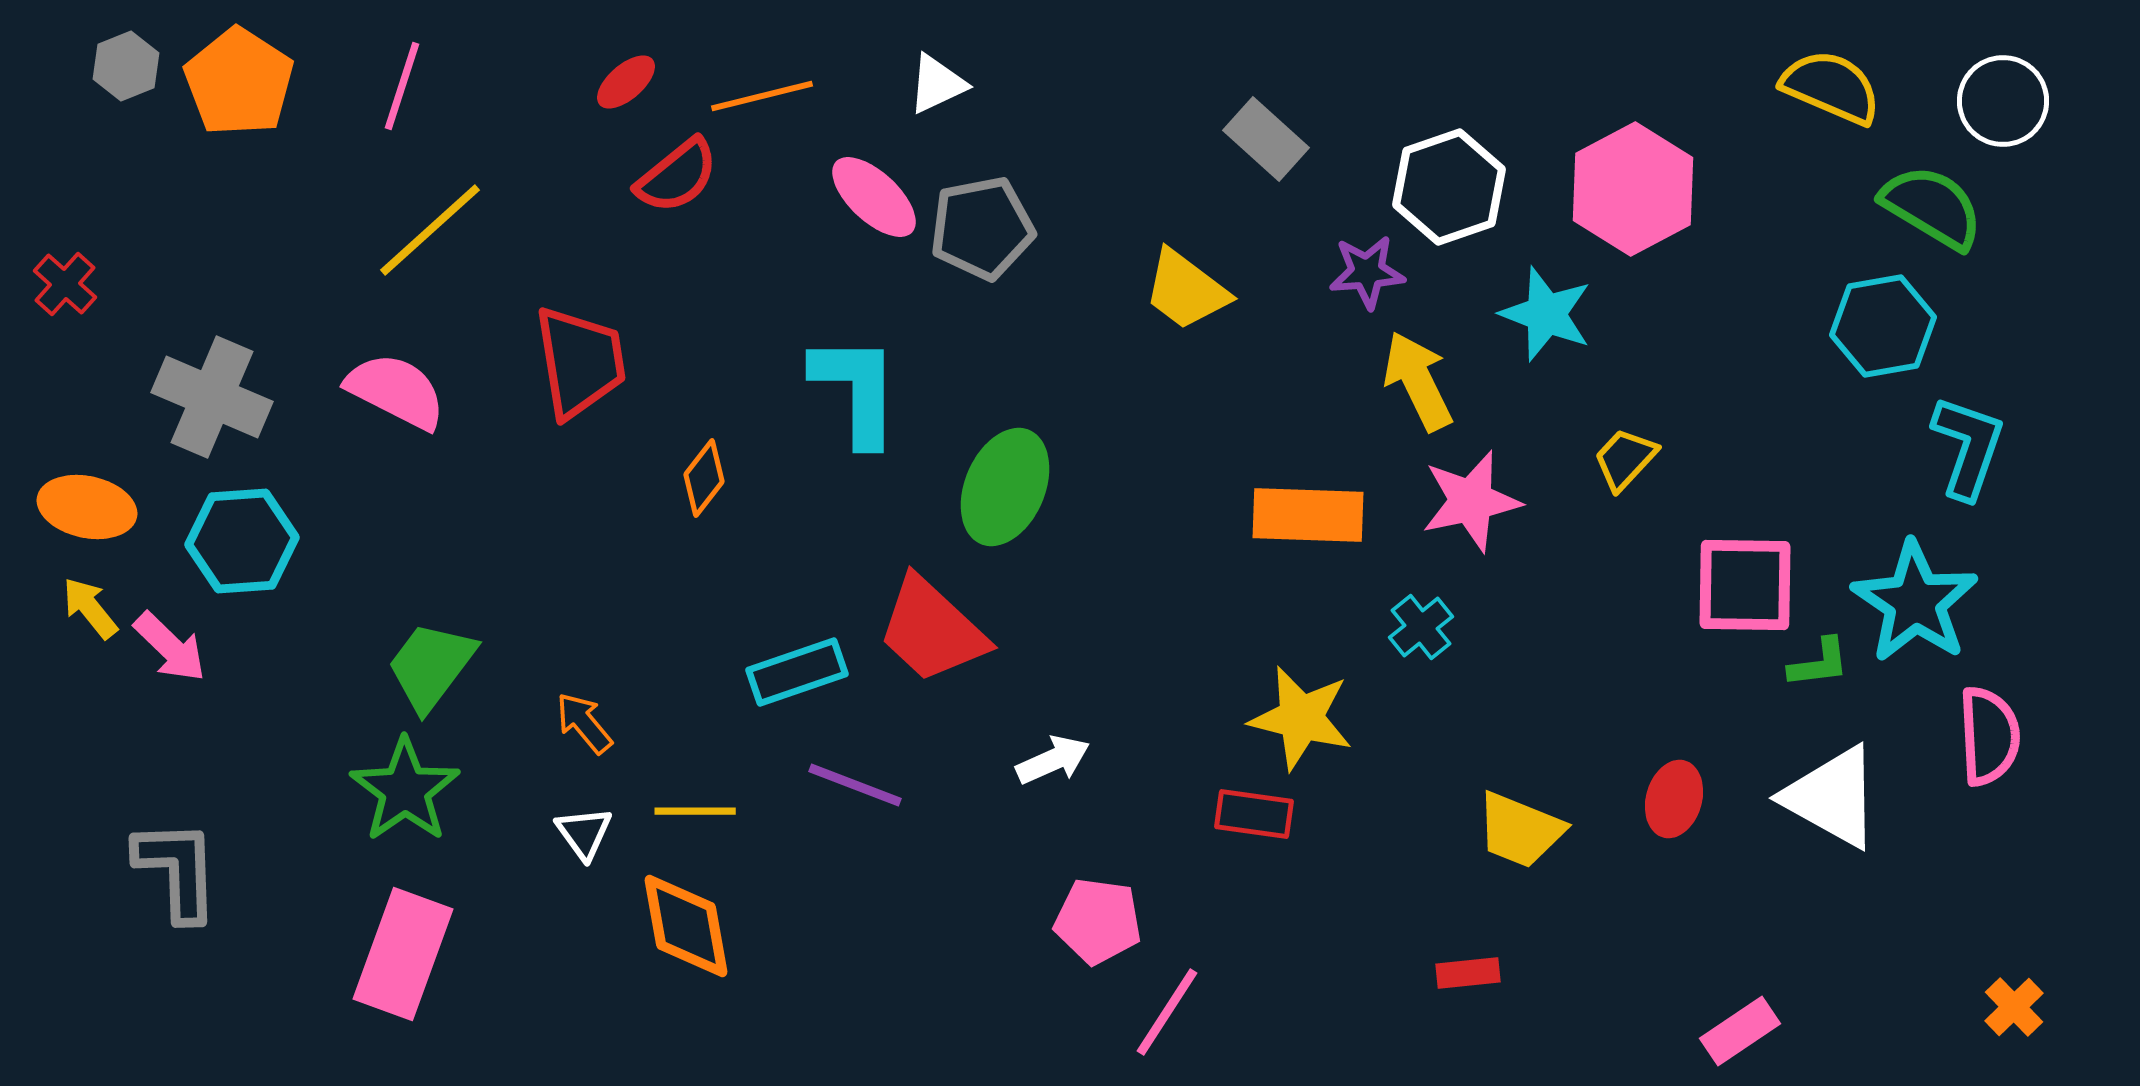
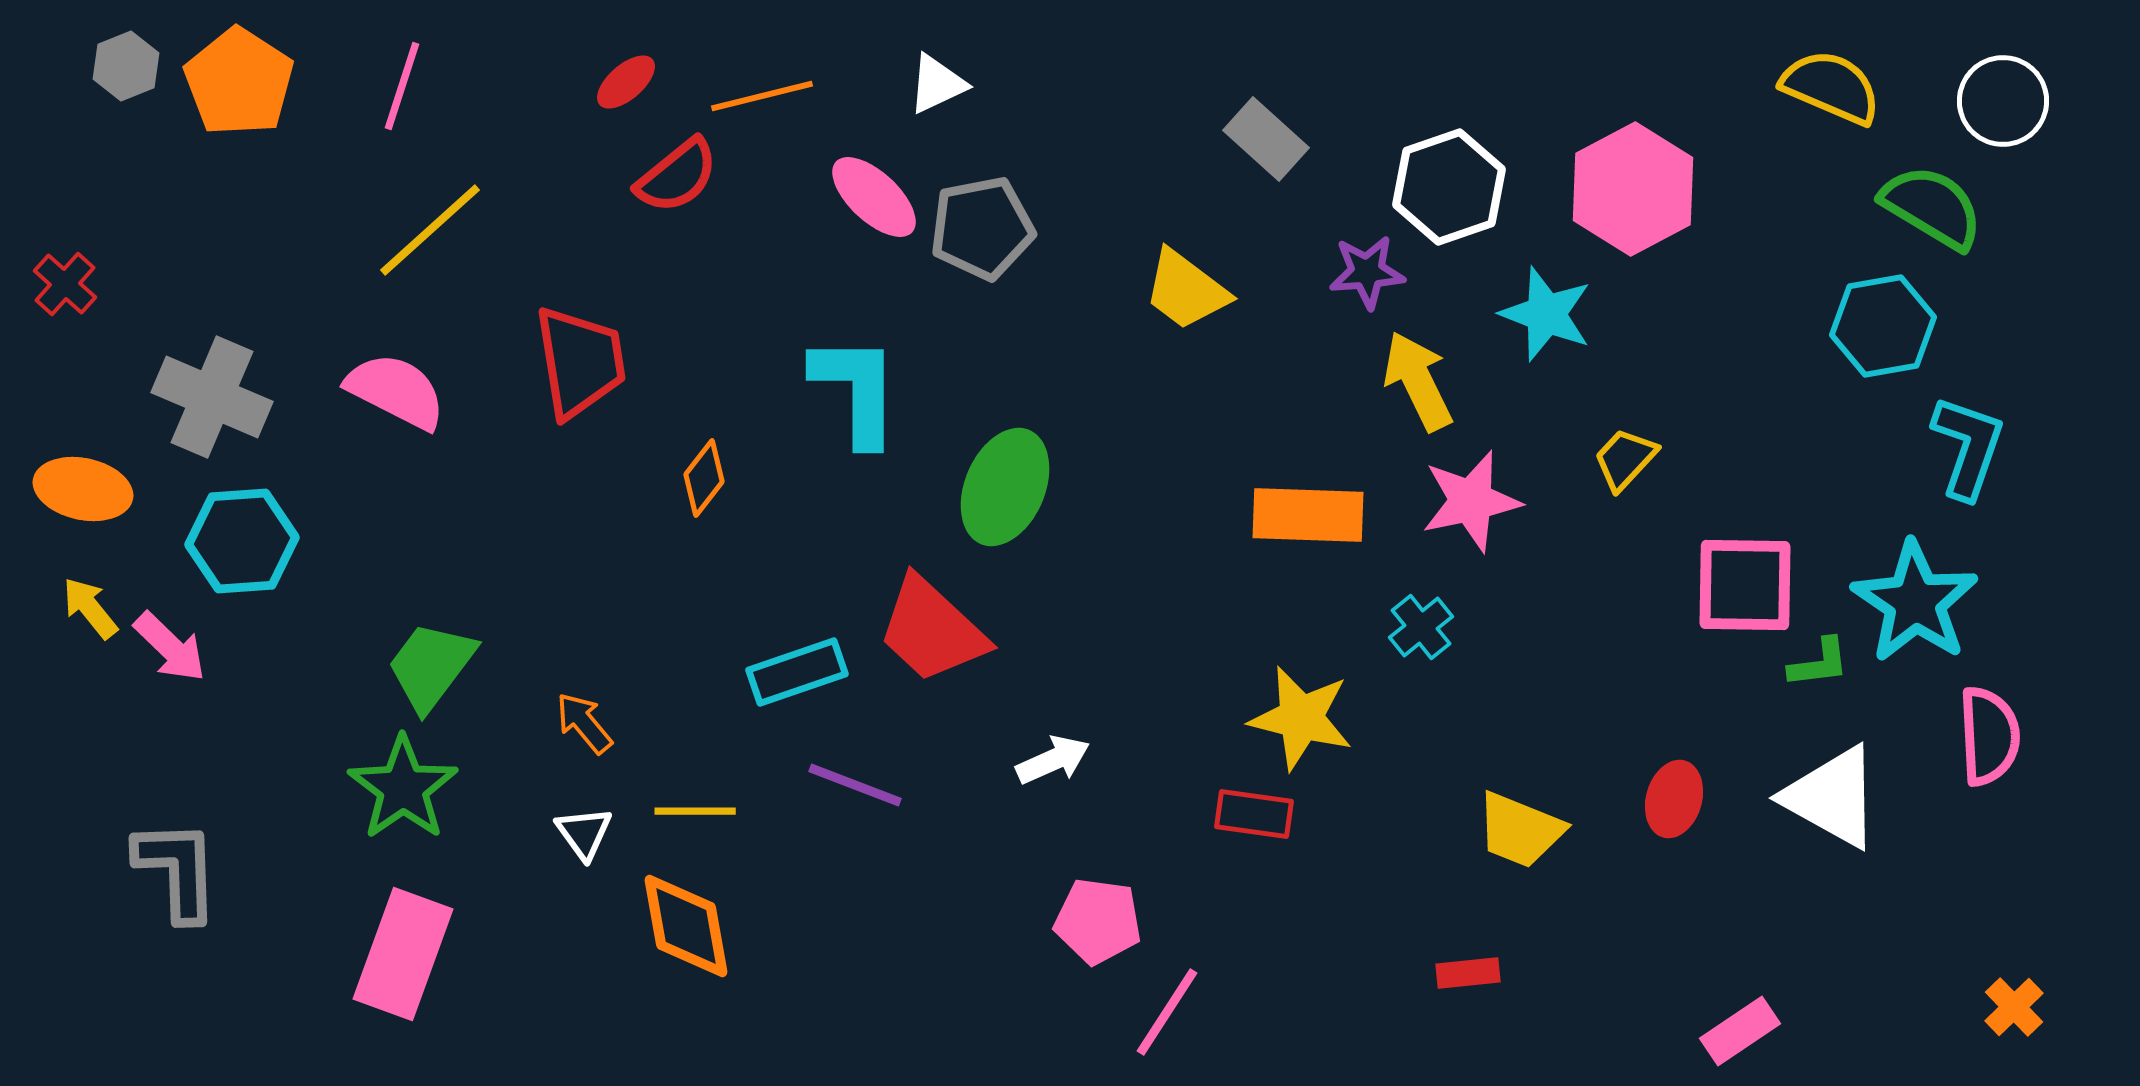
orange ellipse at (87, 507): moved 4 px left, 18 px up
green star at (405, 790): moved 2 px left, 2 px up
